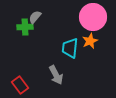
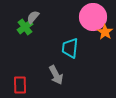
gray semicircle: moved 2 px left
green cross: rotated 35 degrees counterclockwise
orange star: moved 15 px right, 9 px up; rotated 14 degrees counterclockwise
red rectangle: rotated 36 degrees clockwise
